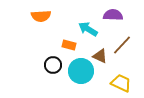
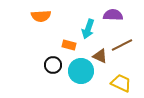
cyan arrow: rotated 102 degrees counterclockwise
brown line: rotated 20 degrees clockwise
